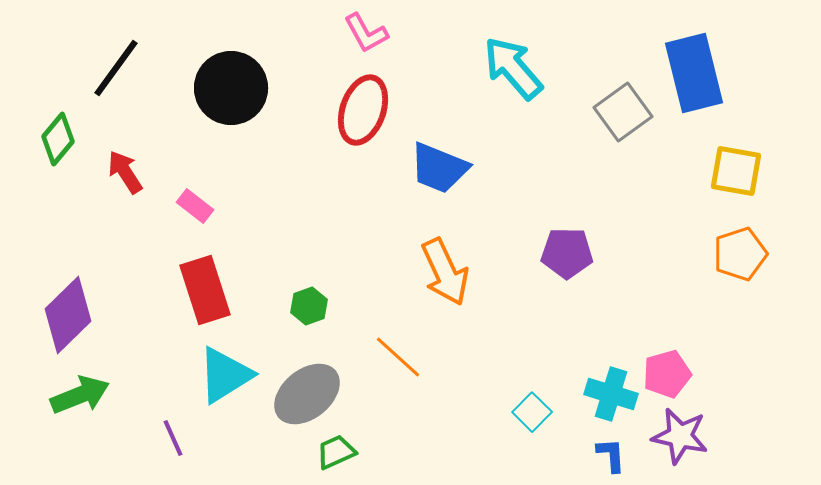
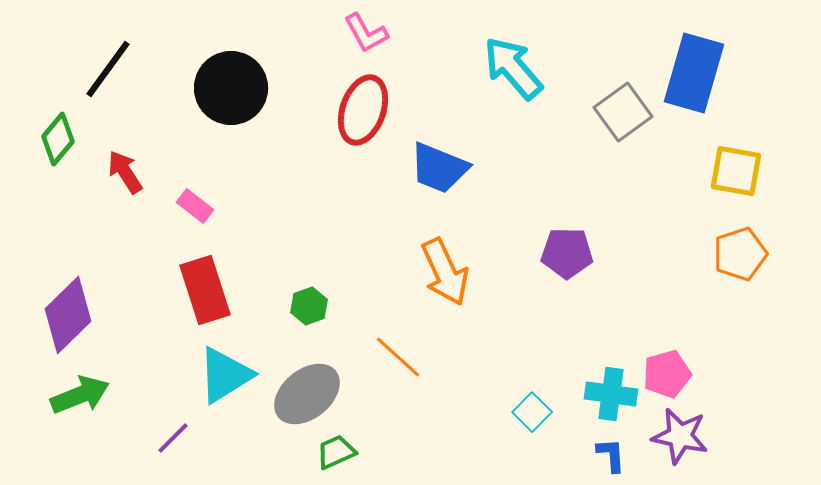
black line: moved 8 px left, 1 px down
blue rectangle: rotated 30 degrees clockwise
cyan cross: rotated 9 degrees counterclockwise
purple line: rotated 69 degrees clockwise
